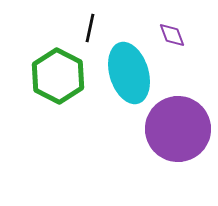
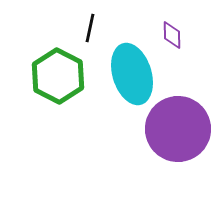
purple diamond: rotated 20 degrees clockwise
cyan ellipse: moved 3 px right, 1 px down
